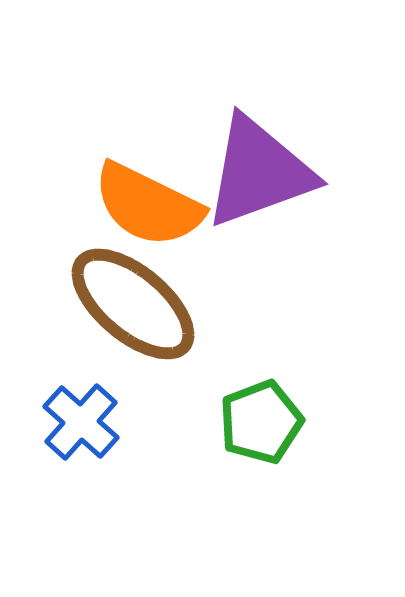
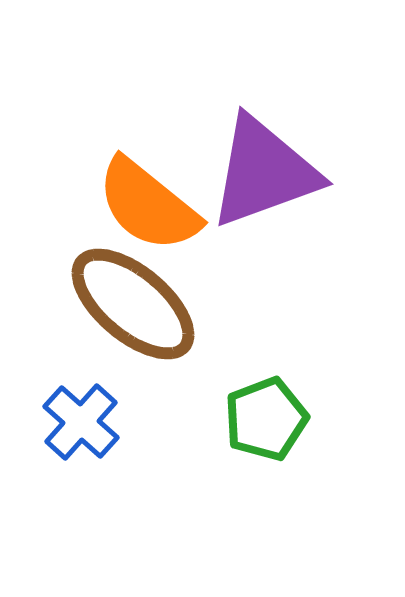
purple triangle: moved 5 px right
orange semicircle: rotated 13 degrees clockwise
green pentagon: moved 5 px right, 3 px up
